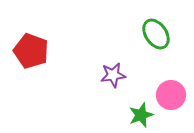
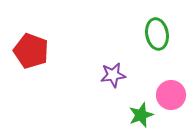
green ellipse: moved 1 px right; rotated 24 degrees clockwise
